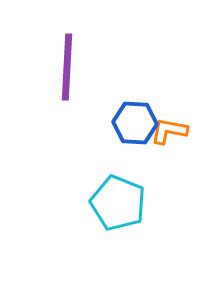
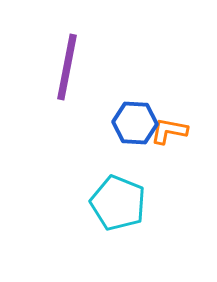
purple line: rotated 8 degrees clockwise
